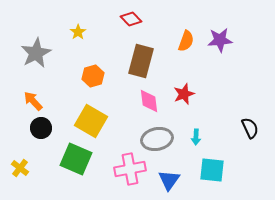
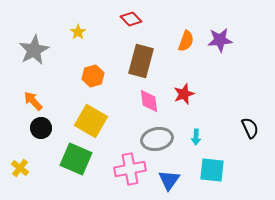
gray star: moved 2 px left, 3 px up
